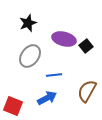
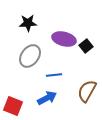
black star: rotated 18 degrees clockwise
